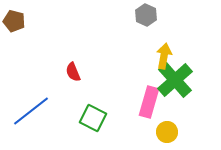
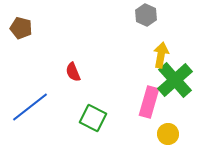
brown pentagon: moved 7 px right, 7 px down
yellow arrow: moved 3 px left, 1 px up
blue line: moved 1 px left, 4 px up
yellow circle: moved 1 px right, 2 px down
